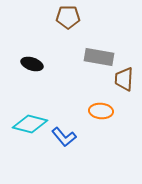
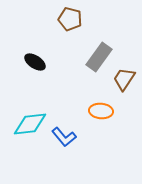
brown pentagon: moved 2 px right, 2 px down; rotated 15 degrees clockwise
gray rectangle: rotated 64 degrees counterclockwise
black ellipse: moved 3 px right, 2 px up; rotated 15 degrees clockwise
brown trapezoid: rotated 30 degrees clockwise
cyan diamond: rotated 20 degrees counterclockwise
